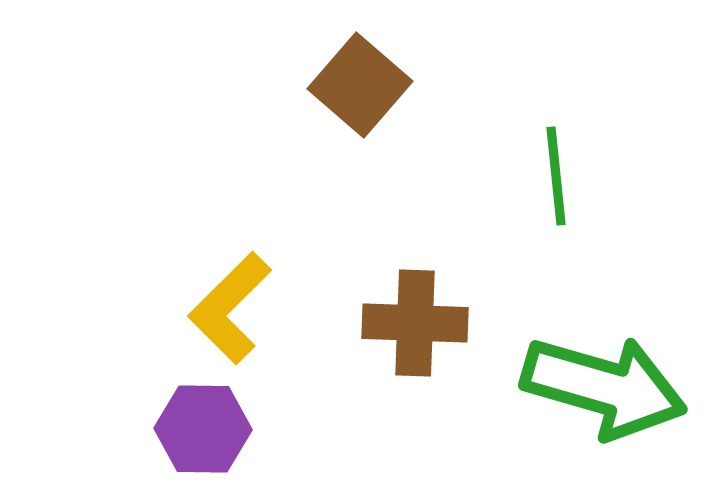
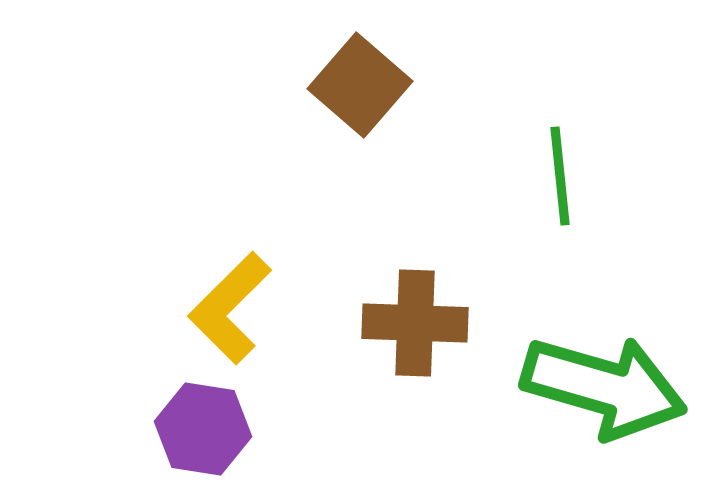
green line: moved 4 px right
purple hexagon: rotated 8 degrees clockwise
